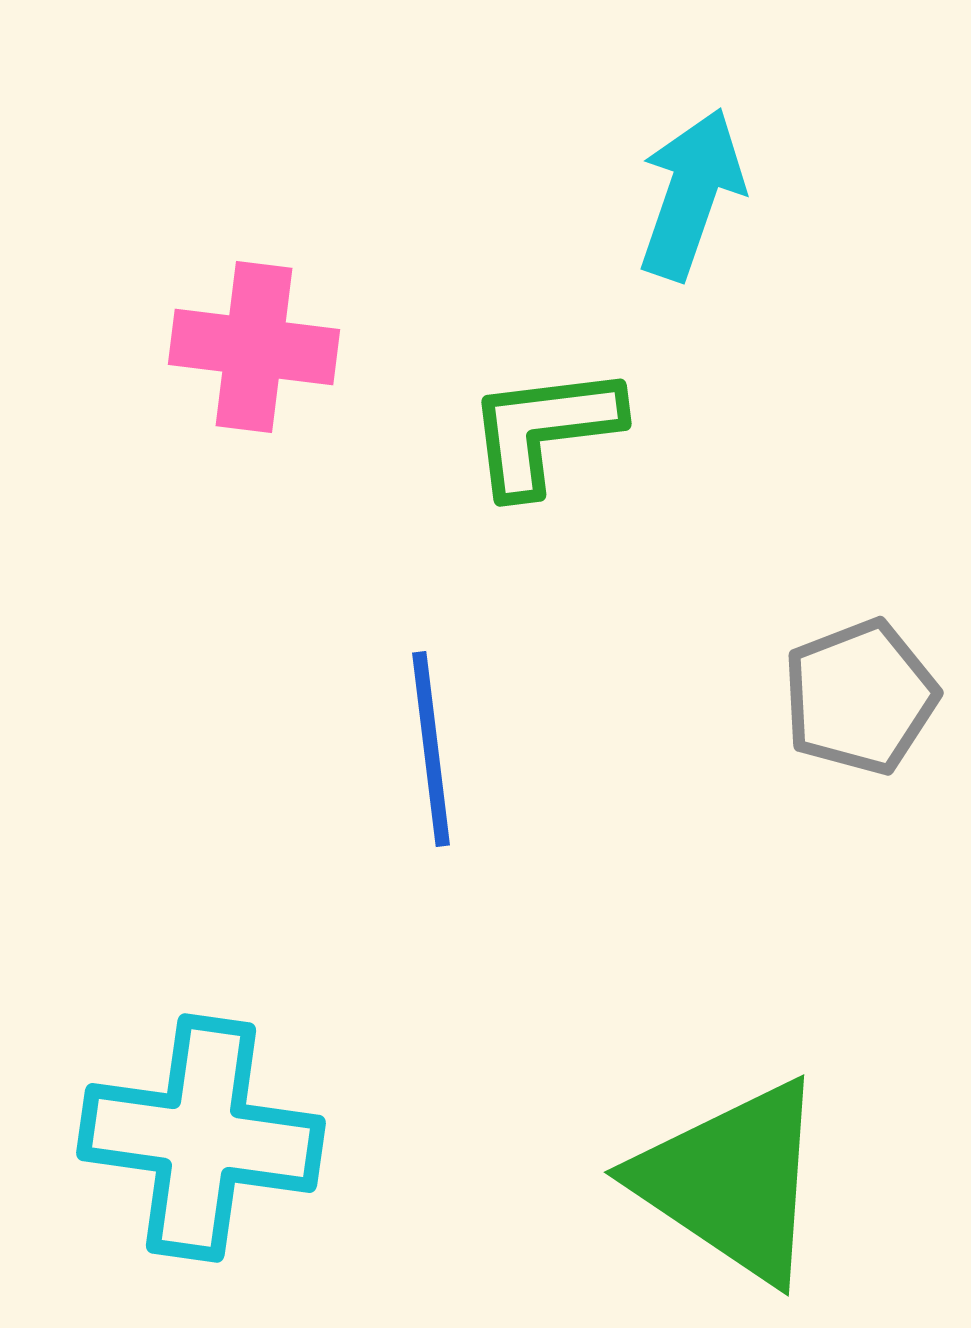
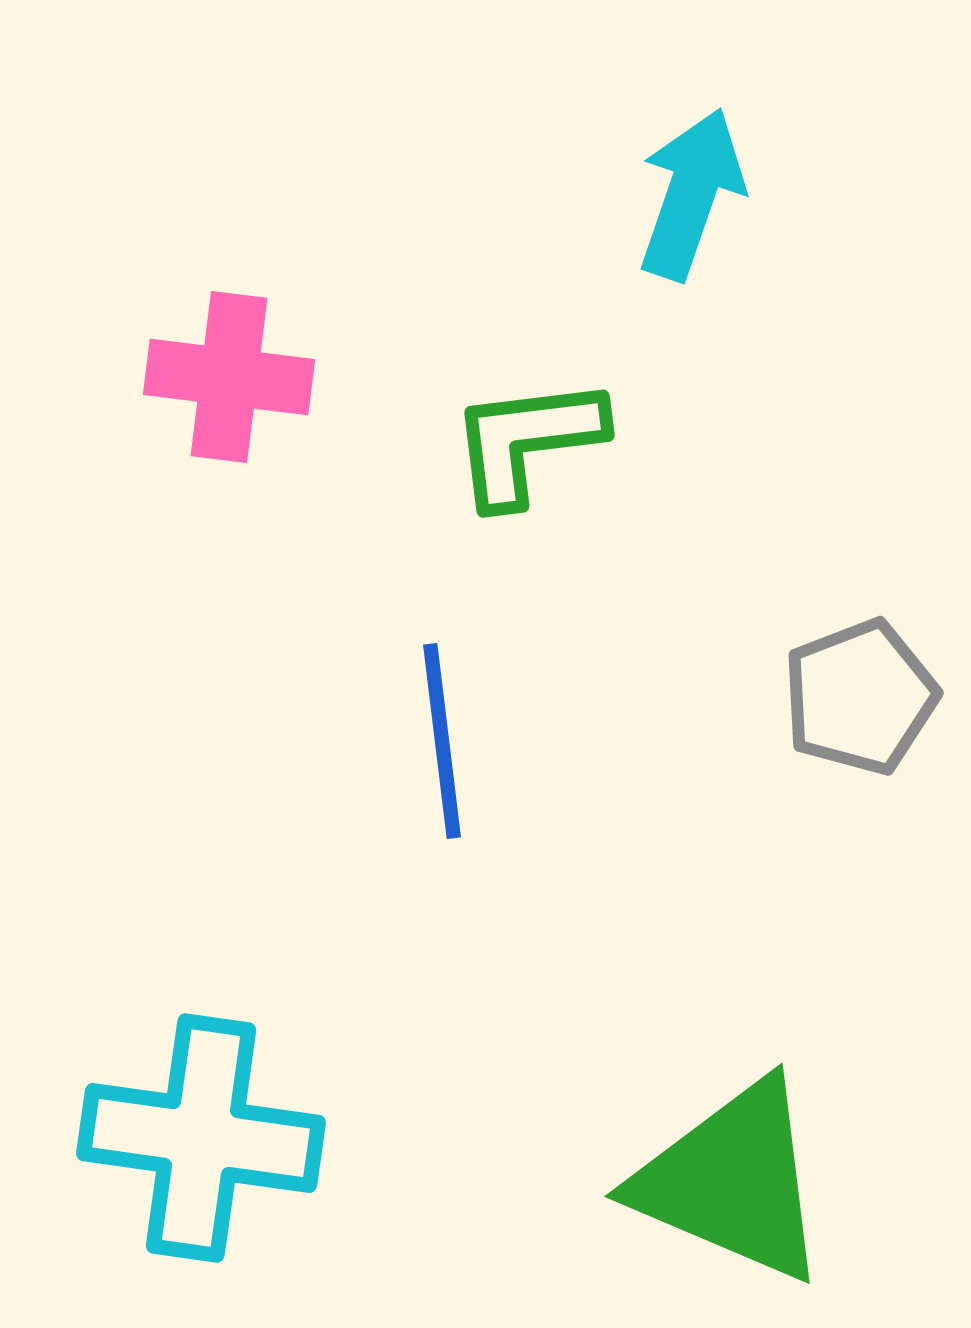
pink cross: moved 25 px left, 30 px down
green L-shape: moved 17 px left, 11 px down
blue line: moved 11 px right, 8 px up
green triangle: rotated 11 degrees counterclockwise
